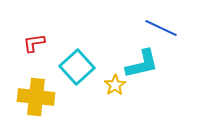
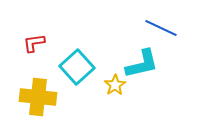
yellow cross: moved 2 px right
